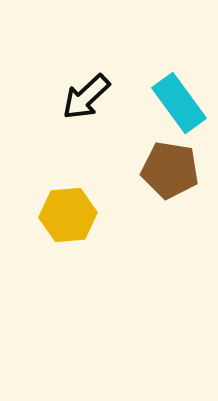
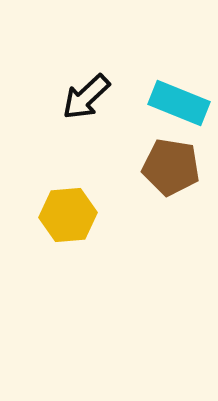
cyan rectangle: rotated 32 degrees counterclockwise
brown pentagon: moved 1 px right, 3 px up
